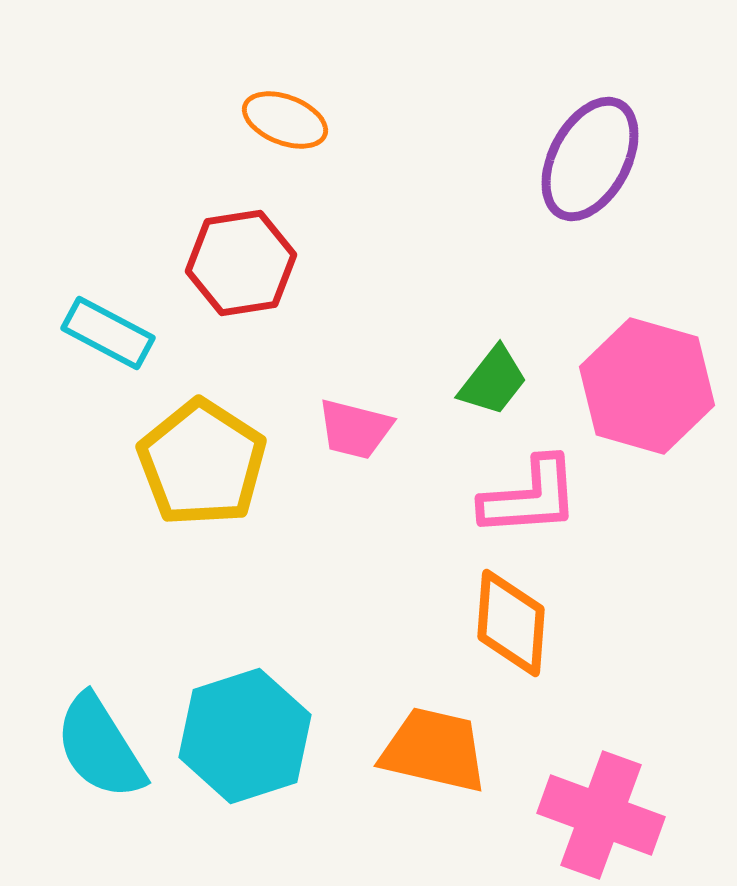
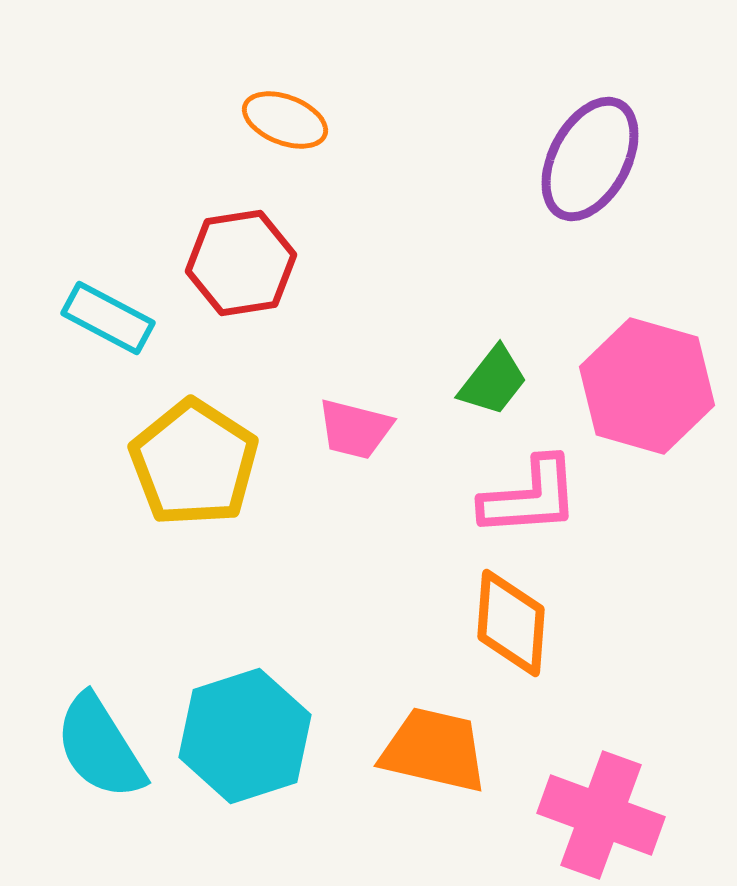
cyan rectangle: moved 15 px up
yellow pentagon: moved 8 px left
